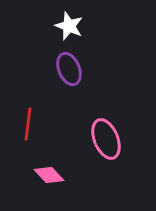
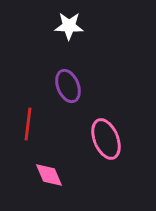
white star: rotated 20 degrees counterclockwise
purple ellipse: moved 1 px left, 17 px down
pink diamond: rotated 20 degrees clockwise
